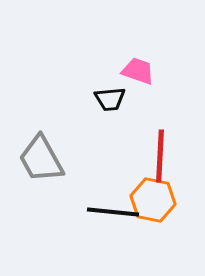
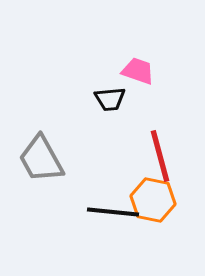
red line: rotated 18 degrees counterclockwise
